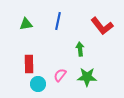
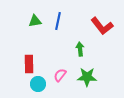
green triangle: moved 9 px right, 3 px up
